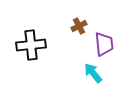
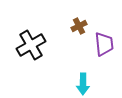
black cross: rotated 24 degrees counterclockwise
cyan arrow: moved 10 px left, 11 px down; rotated 140 degrees counterclockwise
